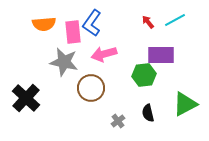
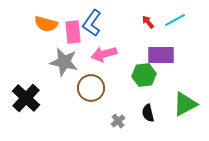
orange semicircle: moved 2 px right; rotated 20 degrees clockwise
